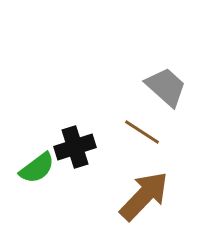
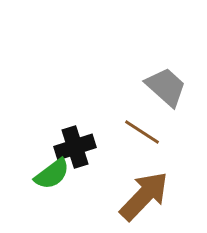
green semicircle: moved 15 px right, 6 px down
